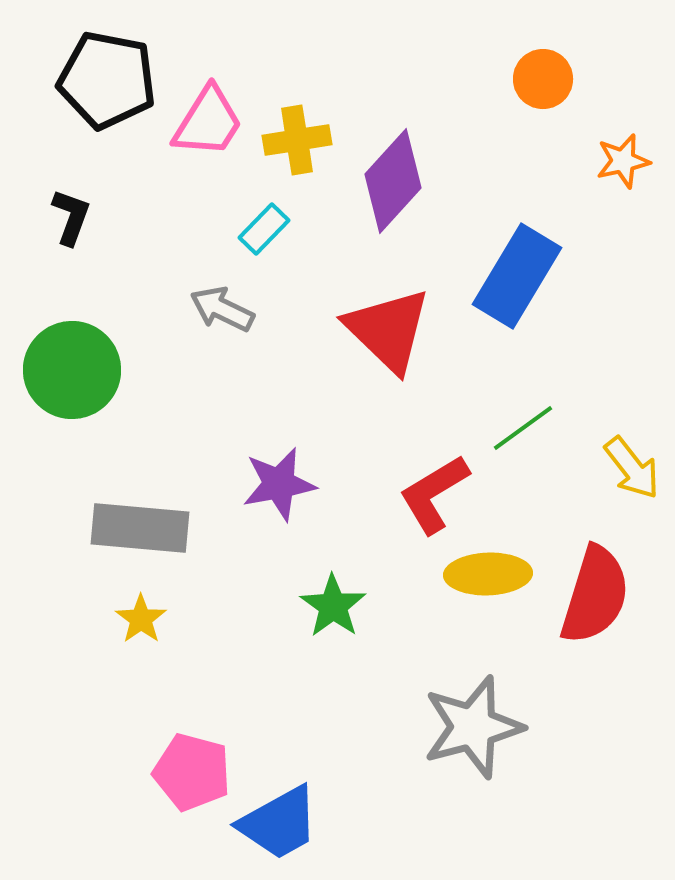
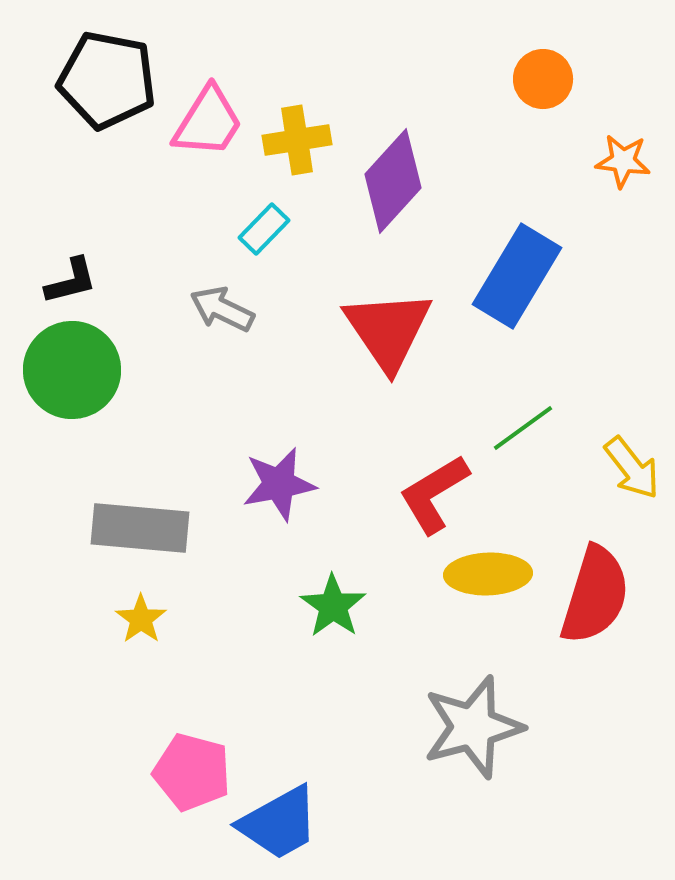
orange star: rotated 20 degrees clockwise
black L-shape: moved 64 px down; rotated 56 degrees clockwise
red triangle: rotated 12 degrees clockwise
